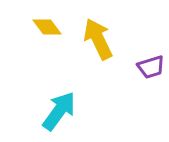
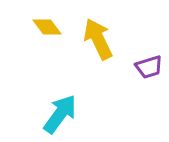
purple trapezoid: moved 2 px left
cyan arrow: moved 1 px right, 3 px down
